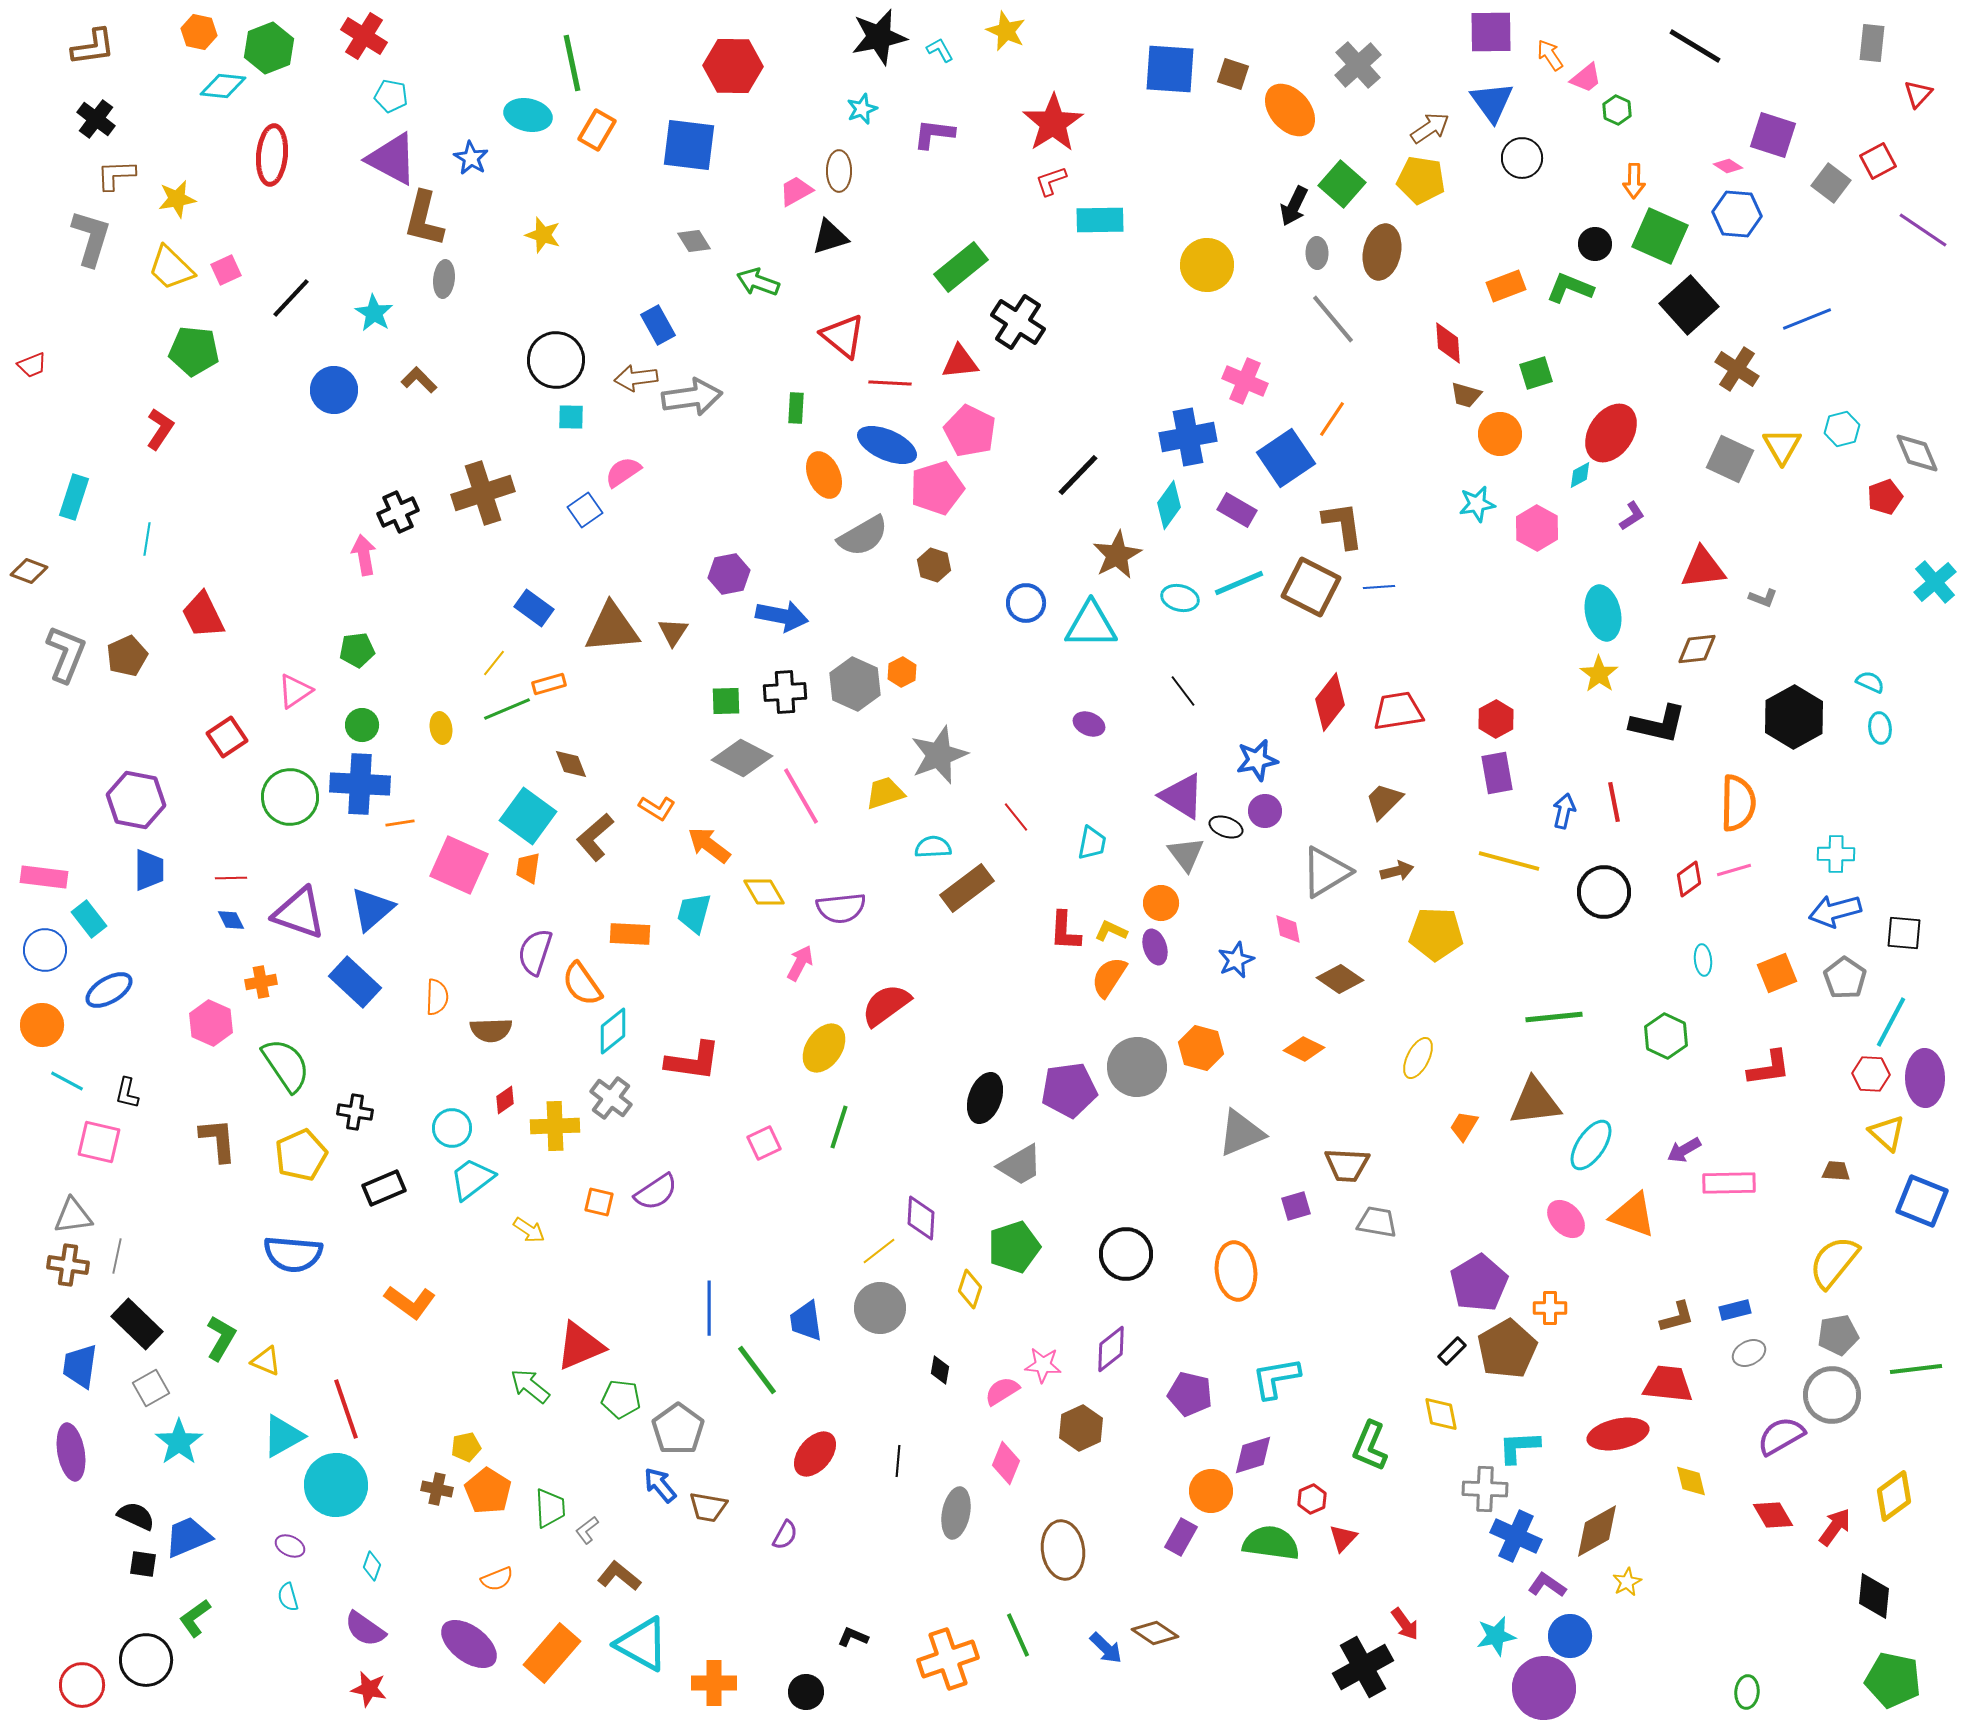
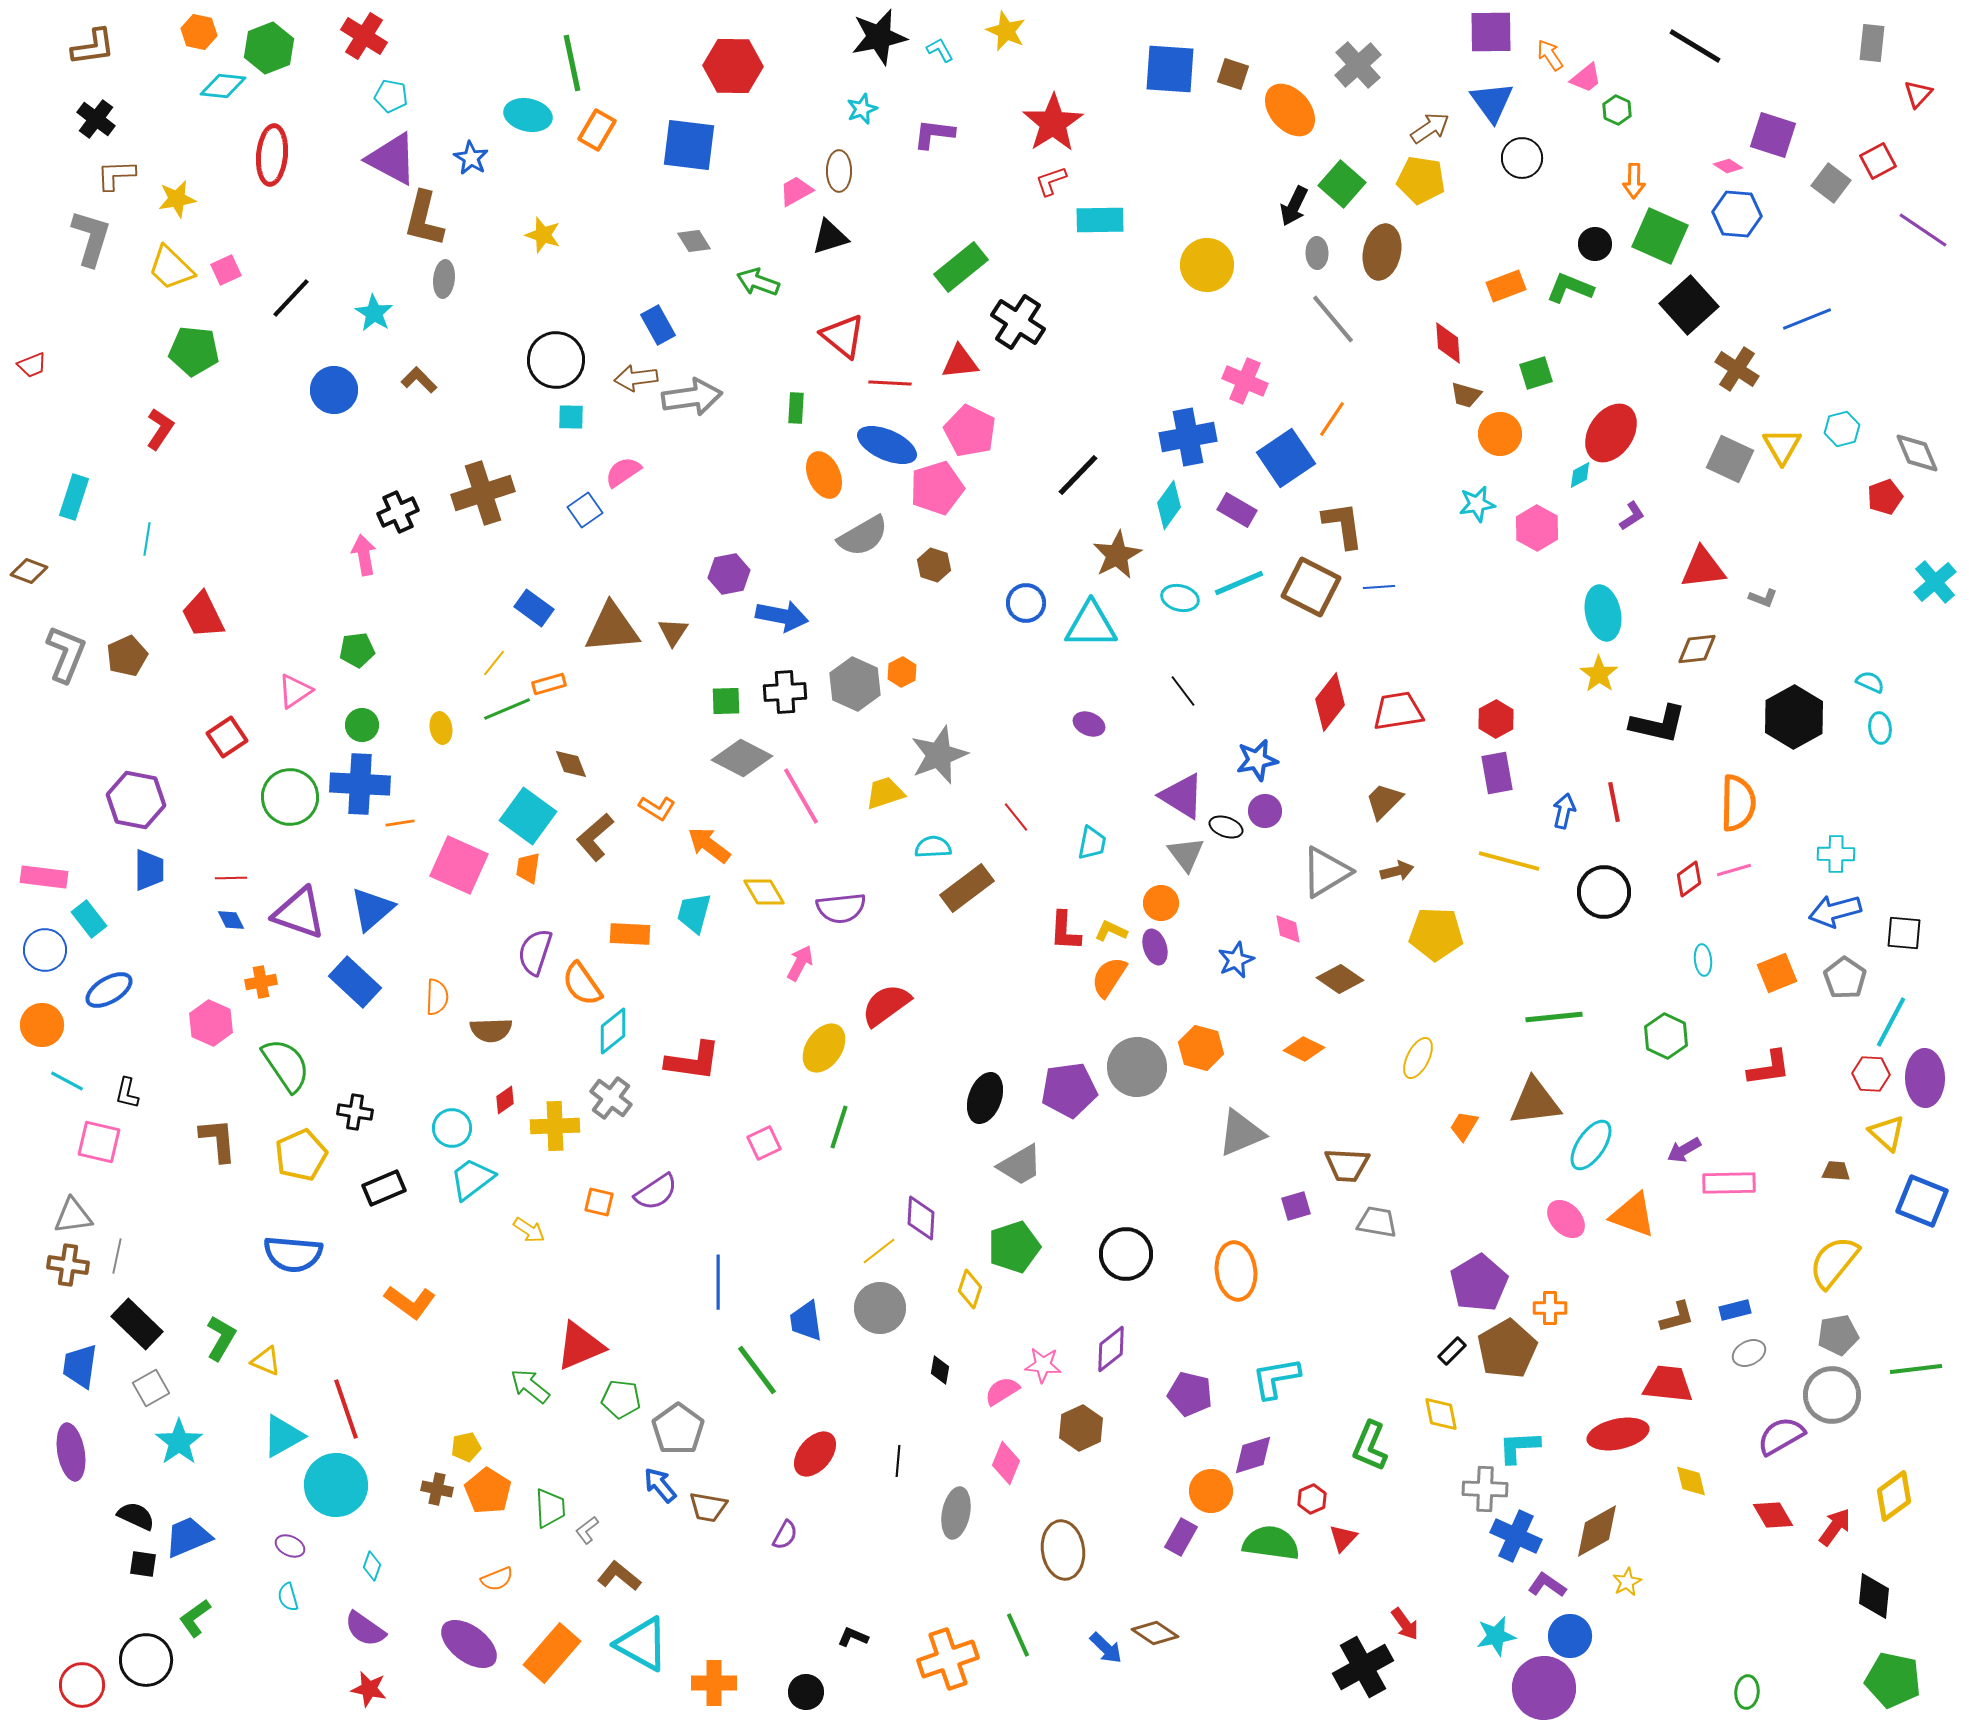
blue line at (709, 1308): moved 9 px right, 26 px up
